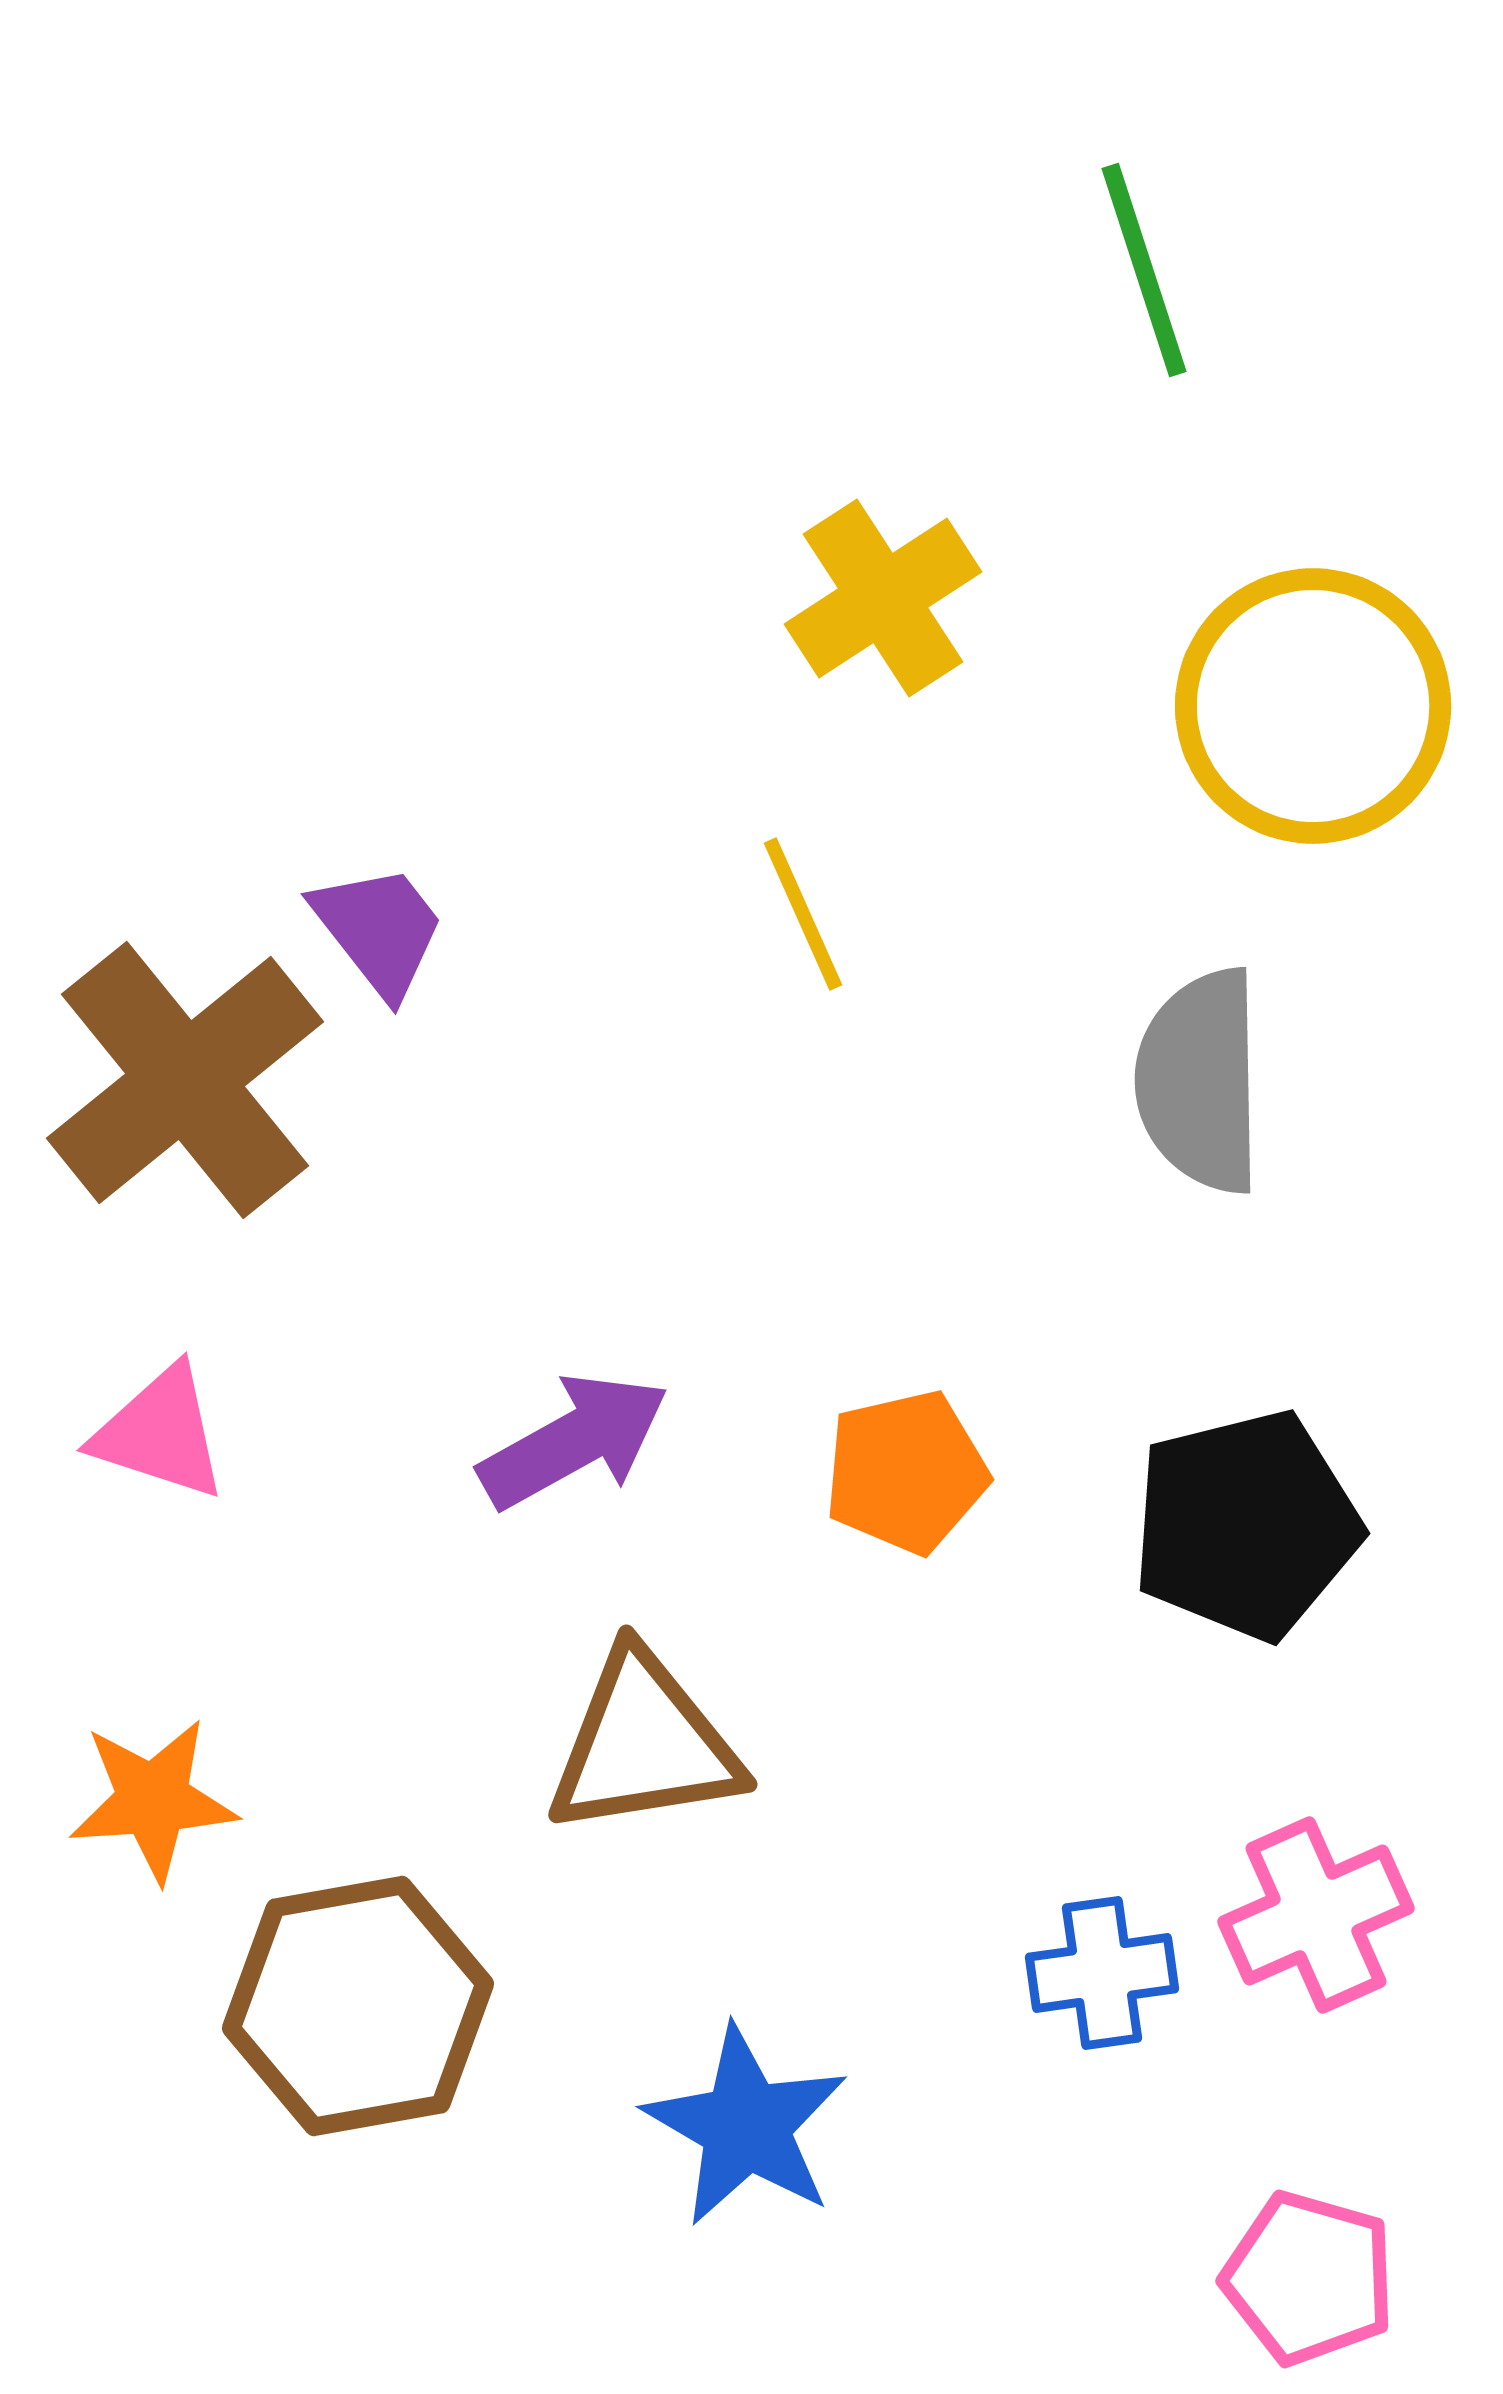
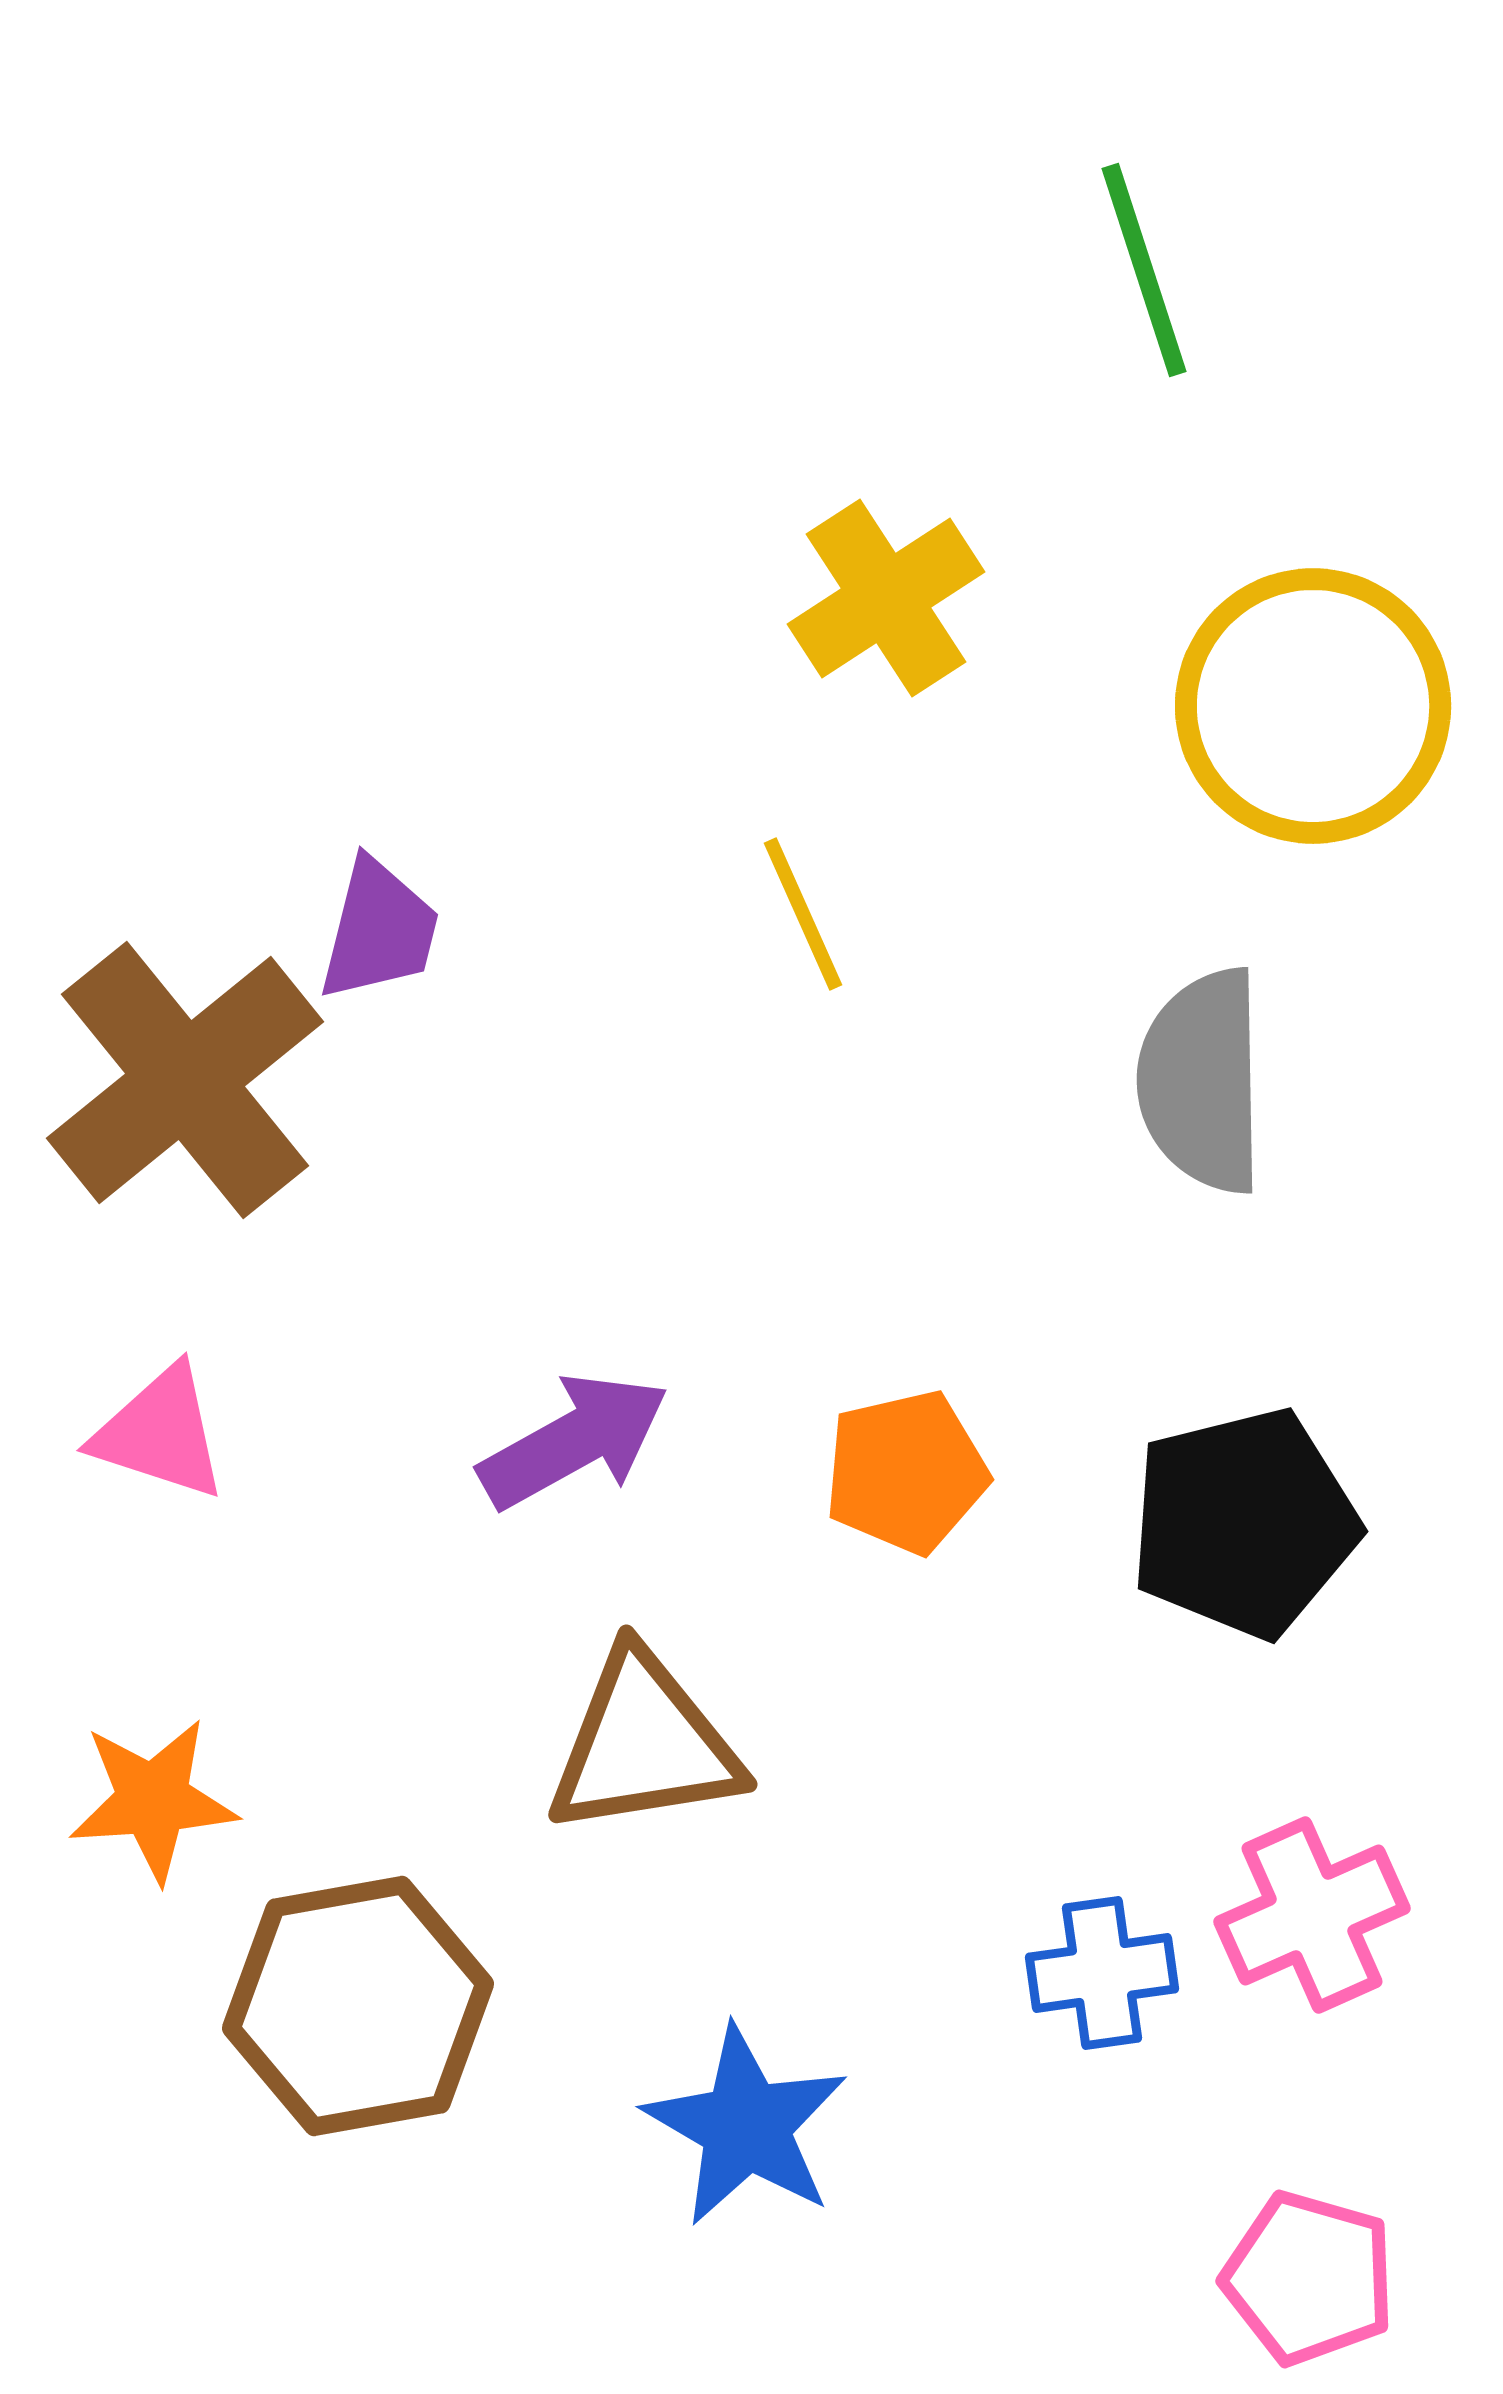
yellow cross: moved 3 px right
purple trapezoid: rotated 52 degrees clockwise
gray semicircle: moved 2 px right
black pentagon: moved 2 px left, 2 px up
pink cross: moved 4 px left
